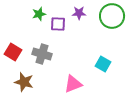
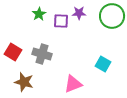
green star: rotated 16 degrees counterclockwise
purple square: moved 3 px right, 3 px up
